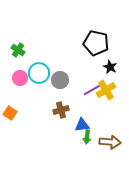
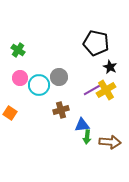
cyan circle: moved 12 px down
gray circle: moved 1 px left, 3 px up
